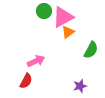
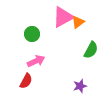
green circle: moved 12 px left, 23 px down
orange triangle: moved 10 px right, 10 px up
